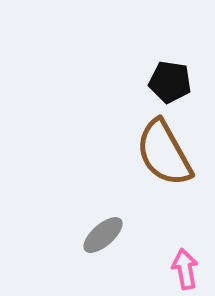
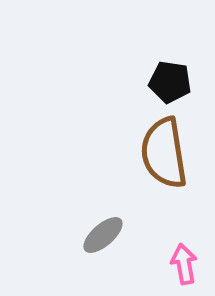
brown semicircle: rotated 20 degrees clockwise
pink arrow: moved 1 px left, 5 px up
